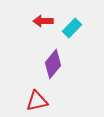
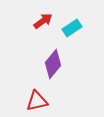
red arrow: rotated 144 degrees clockwise
cyan rectangle: rotated 12 degrees clockwise
